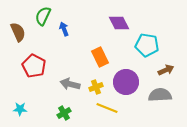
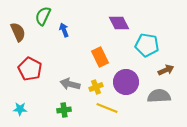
blue arrow: moved 1 px down
red pentagon: moved 4 px left, 3 px down
gray semicircle: moved 1 px left, 1 px down
green cross: moved 3 px up; rotated 24 degrees clockwise
